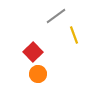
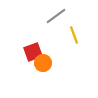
red square: rotated 24 degrees clockwise
orange circle: moved 5 px right, 11 px up
